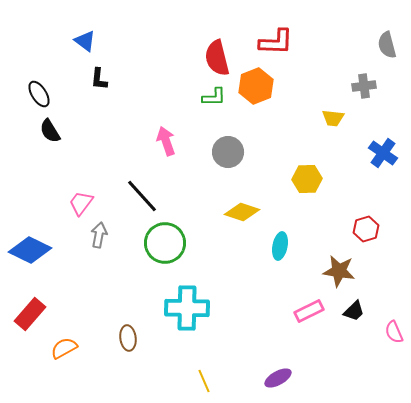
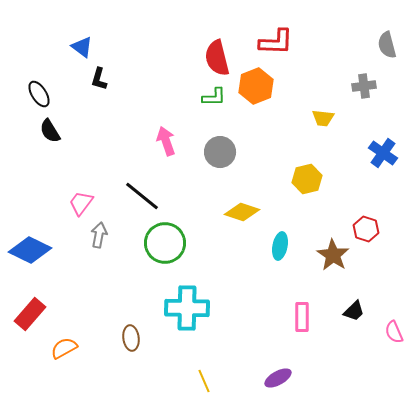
blue triangle: moved 3 px left, 6 px down
black L-shape: rotated 10 degrees clockwise
yellow trapezoid: moved 10 px left
gray circle: moved 8 px left
yellow hexagon: rotated 12 degrees counterclockwise
black line: rotated 9 degrees counterclockwise
red hexagon: rotated 25 degrees counterclockwise
brown star: moved 6 px left, 16 px up; rotated 24 degrees clockwise
pink rectangle: moved 7 px left, 6 px down; rotated 64 degrees counterclockwise
brown ellipse: moved 3 px right
